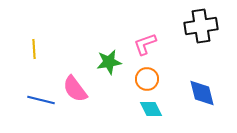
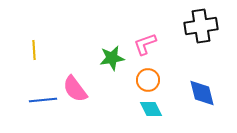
yellow line: moved 1 px down
green star: moved 3 px right, 4 px up
orange circle: moved 1 px right, 1 px down
blue line: moved 2 px right; rotated 20 degrees counterclockwise
